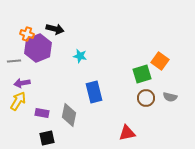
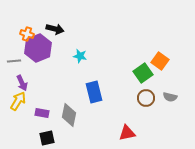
green square: moved 1 px right, 1 px up; rotated 18 degrees counterclockwise
purple arrow: rotated 105 degrees counterclockwise
